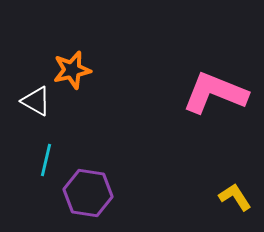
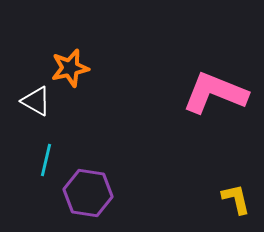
orange star: moved 2 px left, 2 px up
yellow L-shape: moved 1 px right, 2 px down; rotated 20 degrees clockwise
